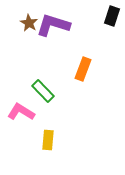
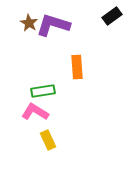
black rectangle: rotated 36 degrees clockwise
orange rectangle: moved 6 px left, 2 px up; rotated 25 degrees counterclockwise
green rectangle: rotated 55 degrees counterclockwise
pink L-shape: moved 14 px right
yellow rectangle: rotated 30 degrees counterclockwise
